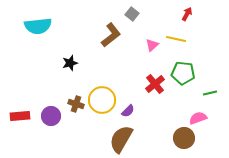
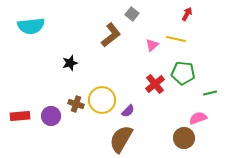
cyan semicircle: moved 7 px left
